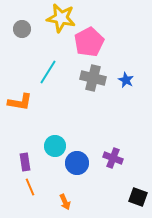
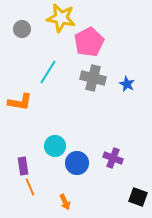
blue star: moved 1 px right, 4 px down
purple rectangle: moved 2 px left, 4 px down
